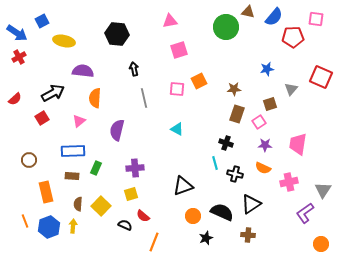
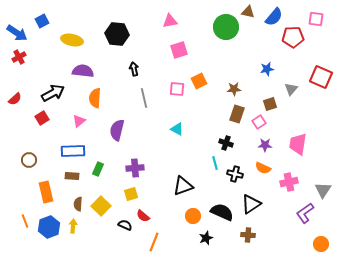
yellow ellipse at (64, 41): moved 8 px right, 1 px up
green rectangle at (96, 168): moved 2 px right, 1 px down
